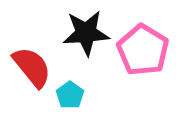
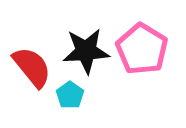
black star: moved 18 px down
pink pentagon: moved 1 px left, 1 px up
